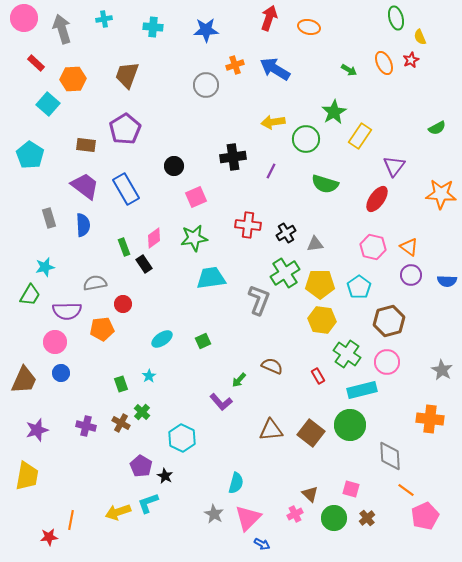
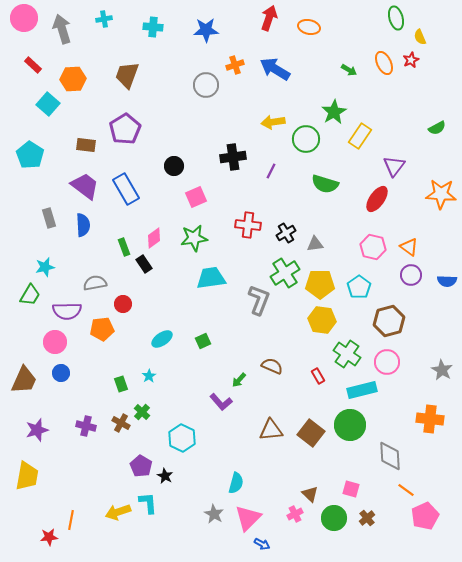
red rectangle at (36, 63): moved 3 px left, 2 px down
cyan L-shape at (148, 503): rotated 105 degrees clockwise
